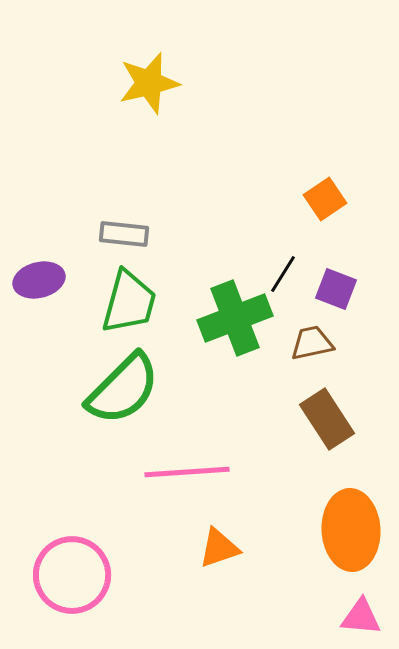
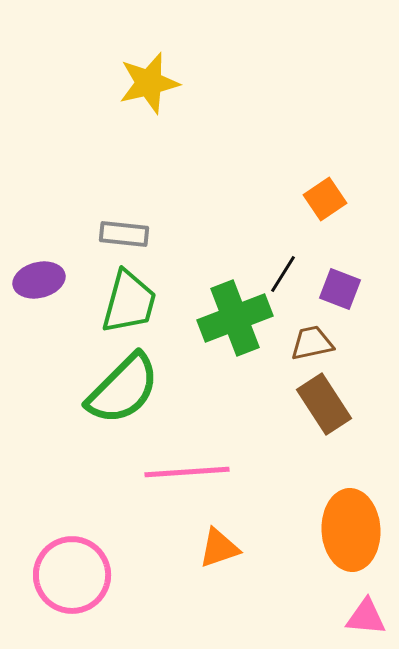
purple square: moved 4 px right
brown rectangle: moved 3 px left, 15 px up
pink triangle: moved 5 px right
